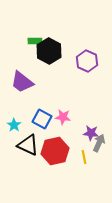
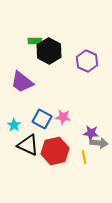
gray arrow: rotated 72 degrees clockwise
